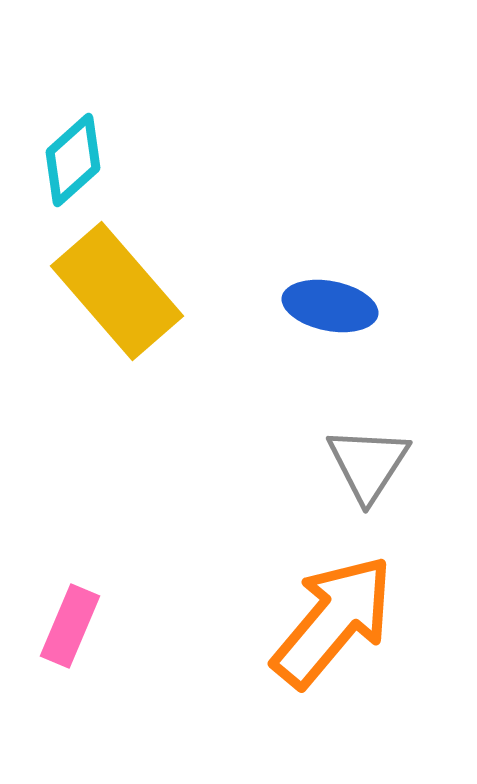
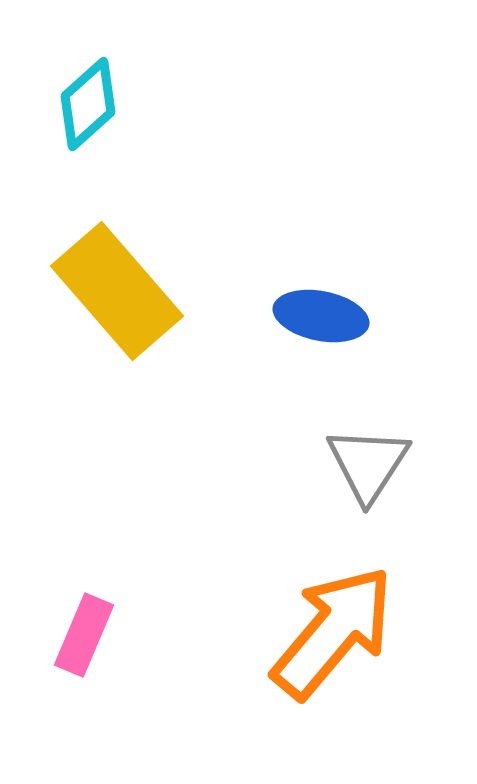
cyan diamond: moved 15 px right, 56 px up
blue ellipse: moved 9 px left, 10 px down
orange arrow: moved 11 px down
pink rectangle: moved 14 px right, 9 px down
